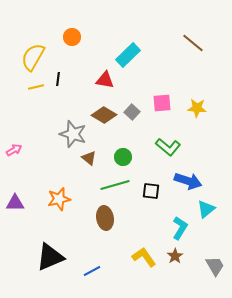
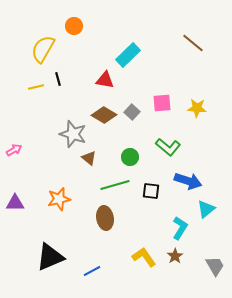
orange circle: moved 2 px right, 11 px up
yellow semicircle: moved 10 px right, 8 px up
black line: rotated 24 degrees counterclockwise
green circle: moved 7 px right
